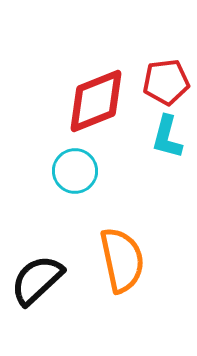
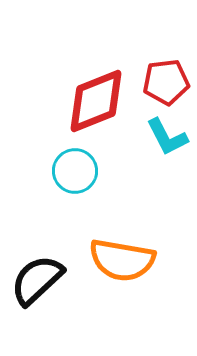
cyan L-shape: rotated 42 degrees counterclockwise
orange semicircle: rotated 112 degrees clockwise
